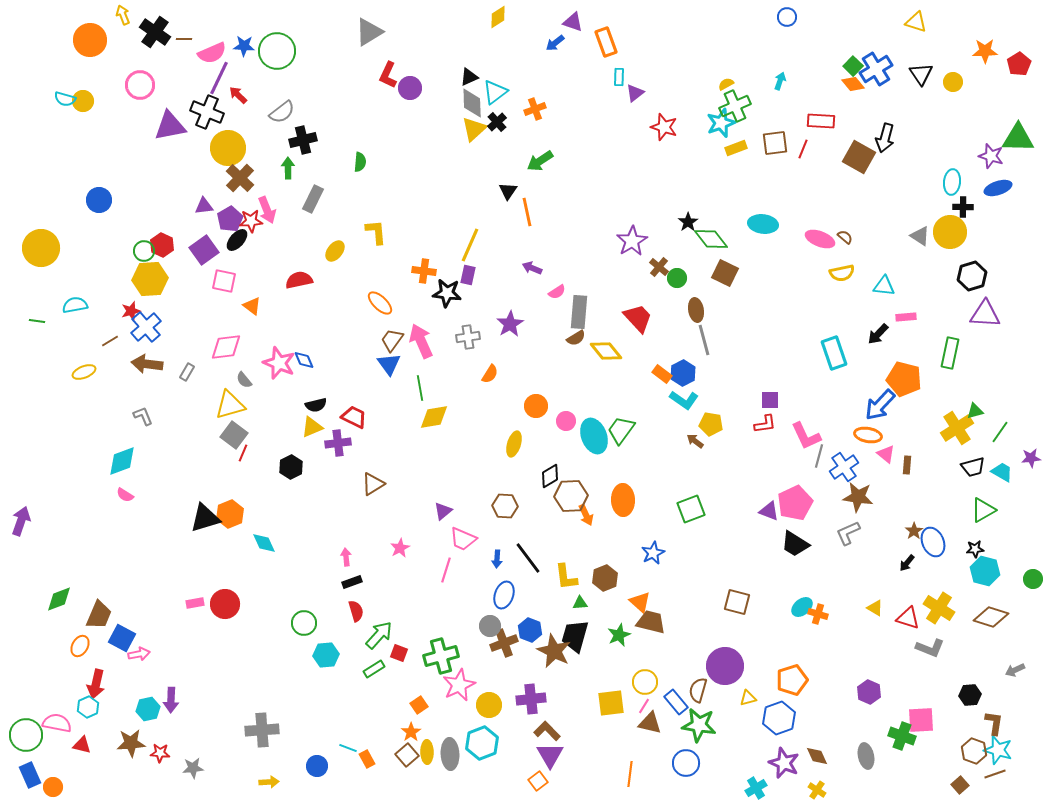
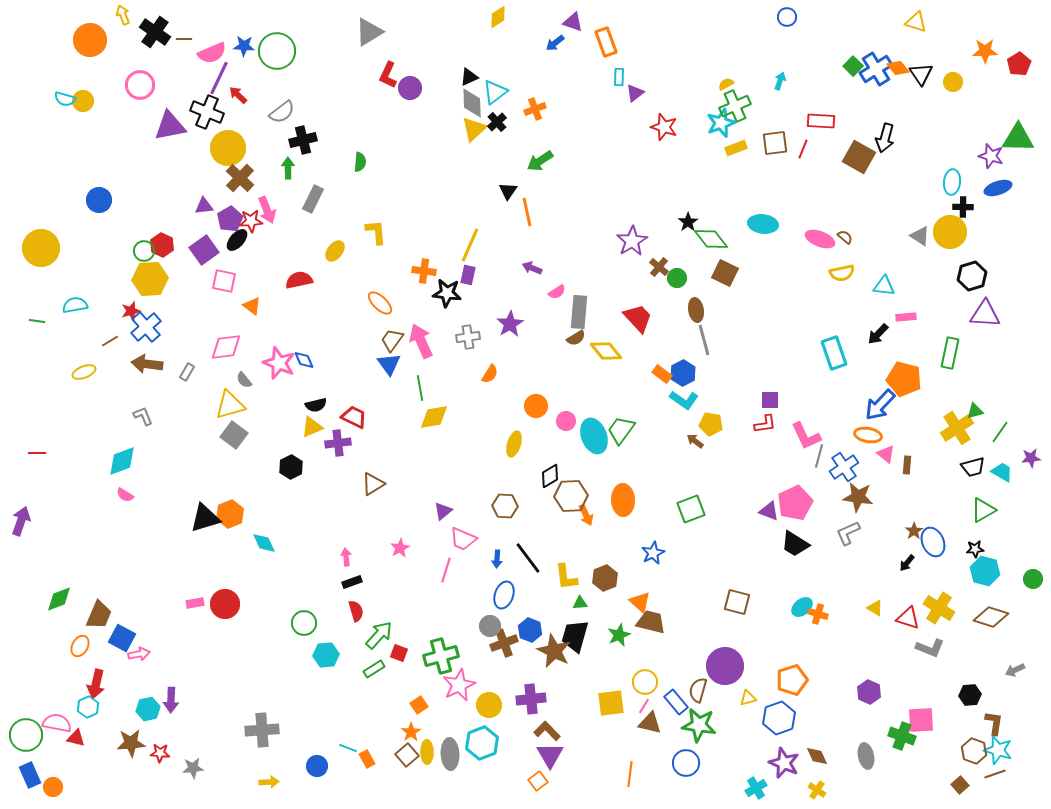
orange diamond at (853, 84): moved 45 px right, 16 px up
red line at (243, 453): moved 206 px left; rotated 66 degrees clockwise
red triangle at (82, 745): moved 6 px left, 7 px up
